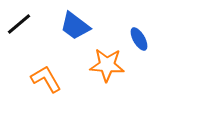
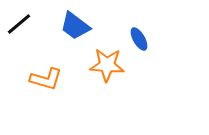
orange L-shape: rotated 136 degrees clockwise
